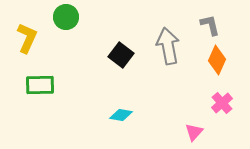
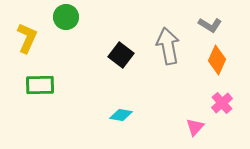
gray L-shape: rotated 135 degrees clockwise
pink triangle: moved 1 px right, 5 px up
